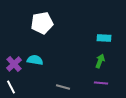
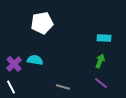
purple line: rotated 32 degrees clockwise
